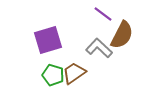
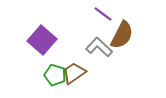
purple square: moved 6 px left; rotated 32 degrees counterclockwise
gray L-shape: moved 1 px up
green pentagon: moved 2 px right
